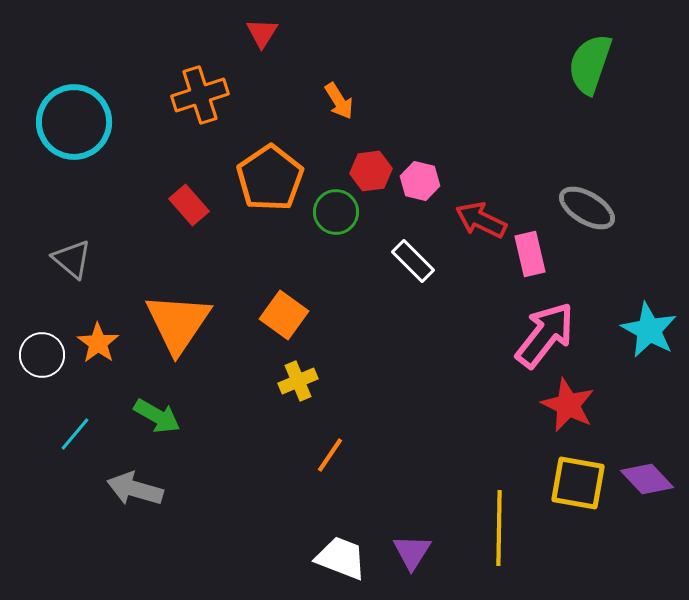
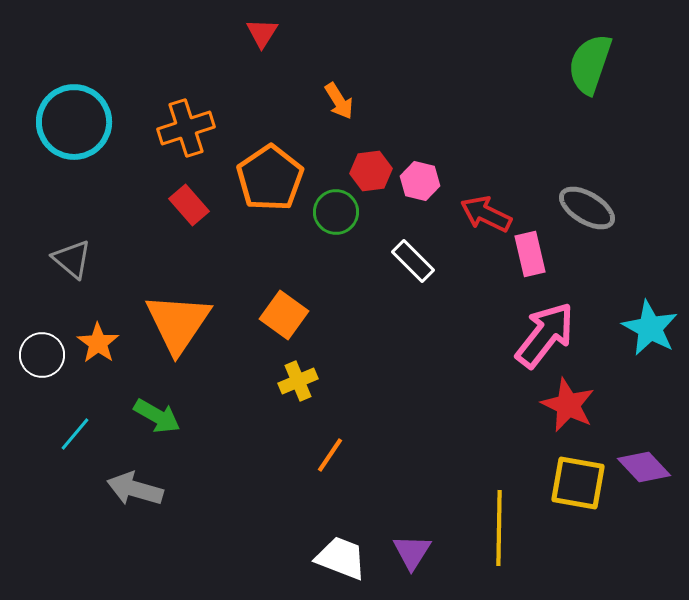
orange cross: moved 14 px left, 33 px down
red arrow: moved 5 px right, 6 px up
cyan star: moved 1 px right, 2 px up
purple diamond: moved 3 px left, 12 px up
